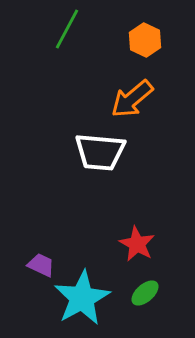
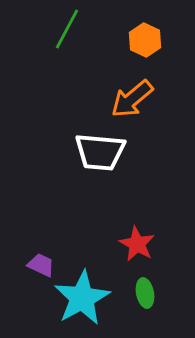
green ellipse: rotated 60 degrees counterclockwise
